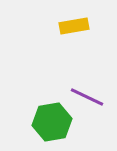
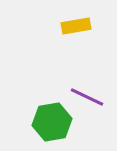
yellow rectangle: moved 2 px right
